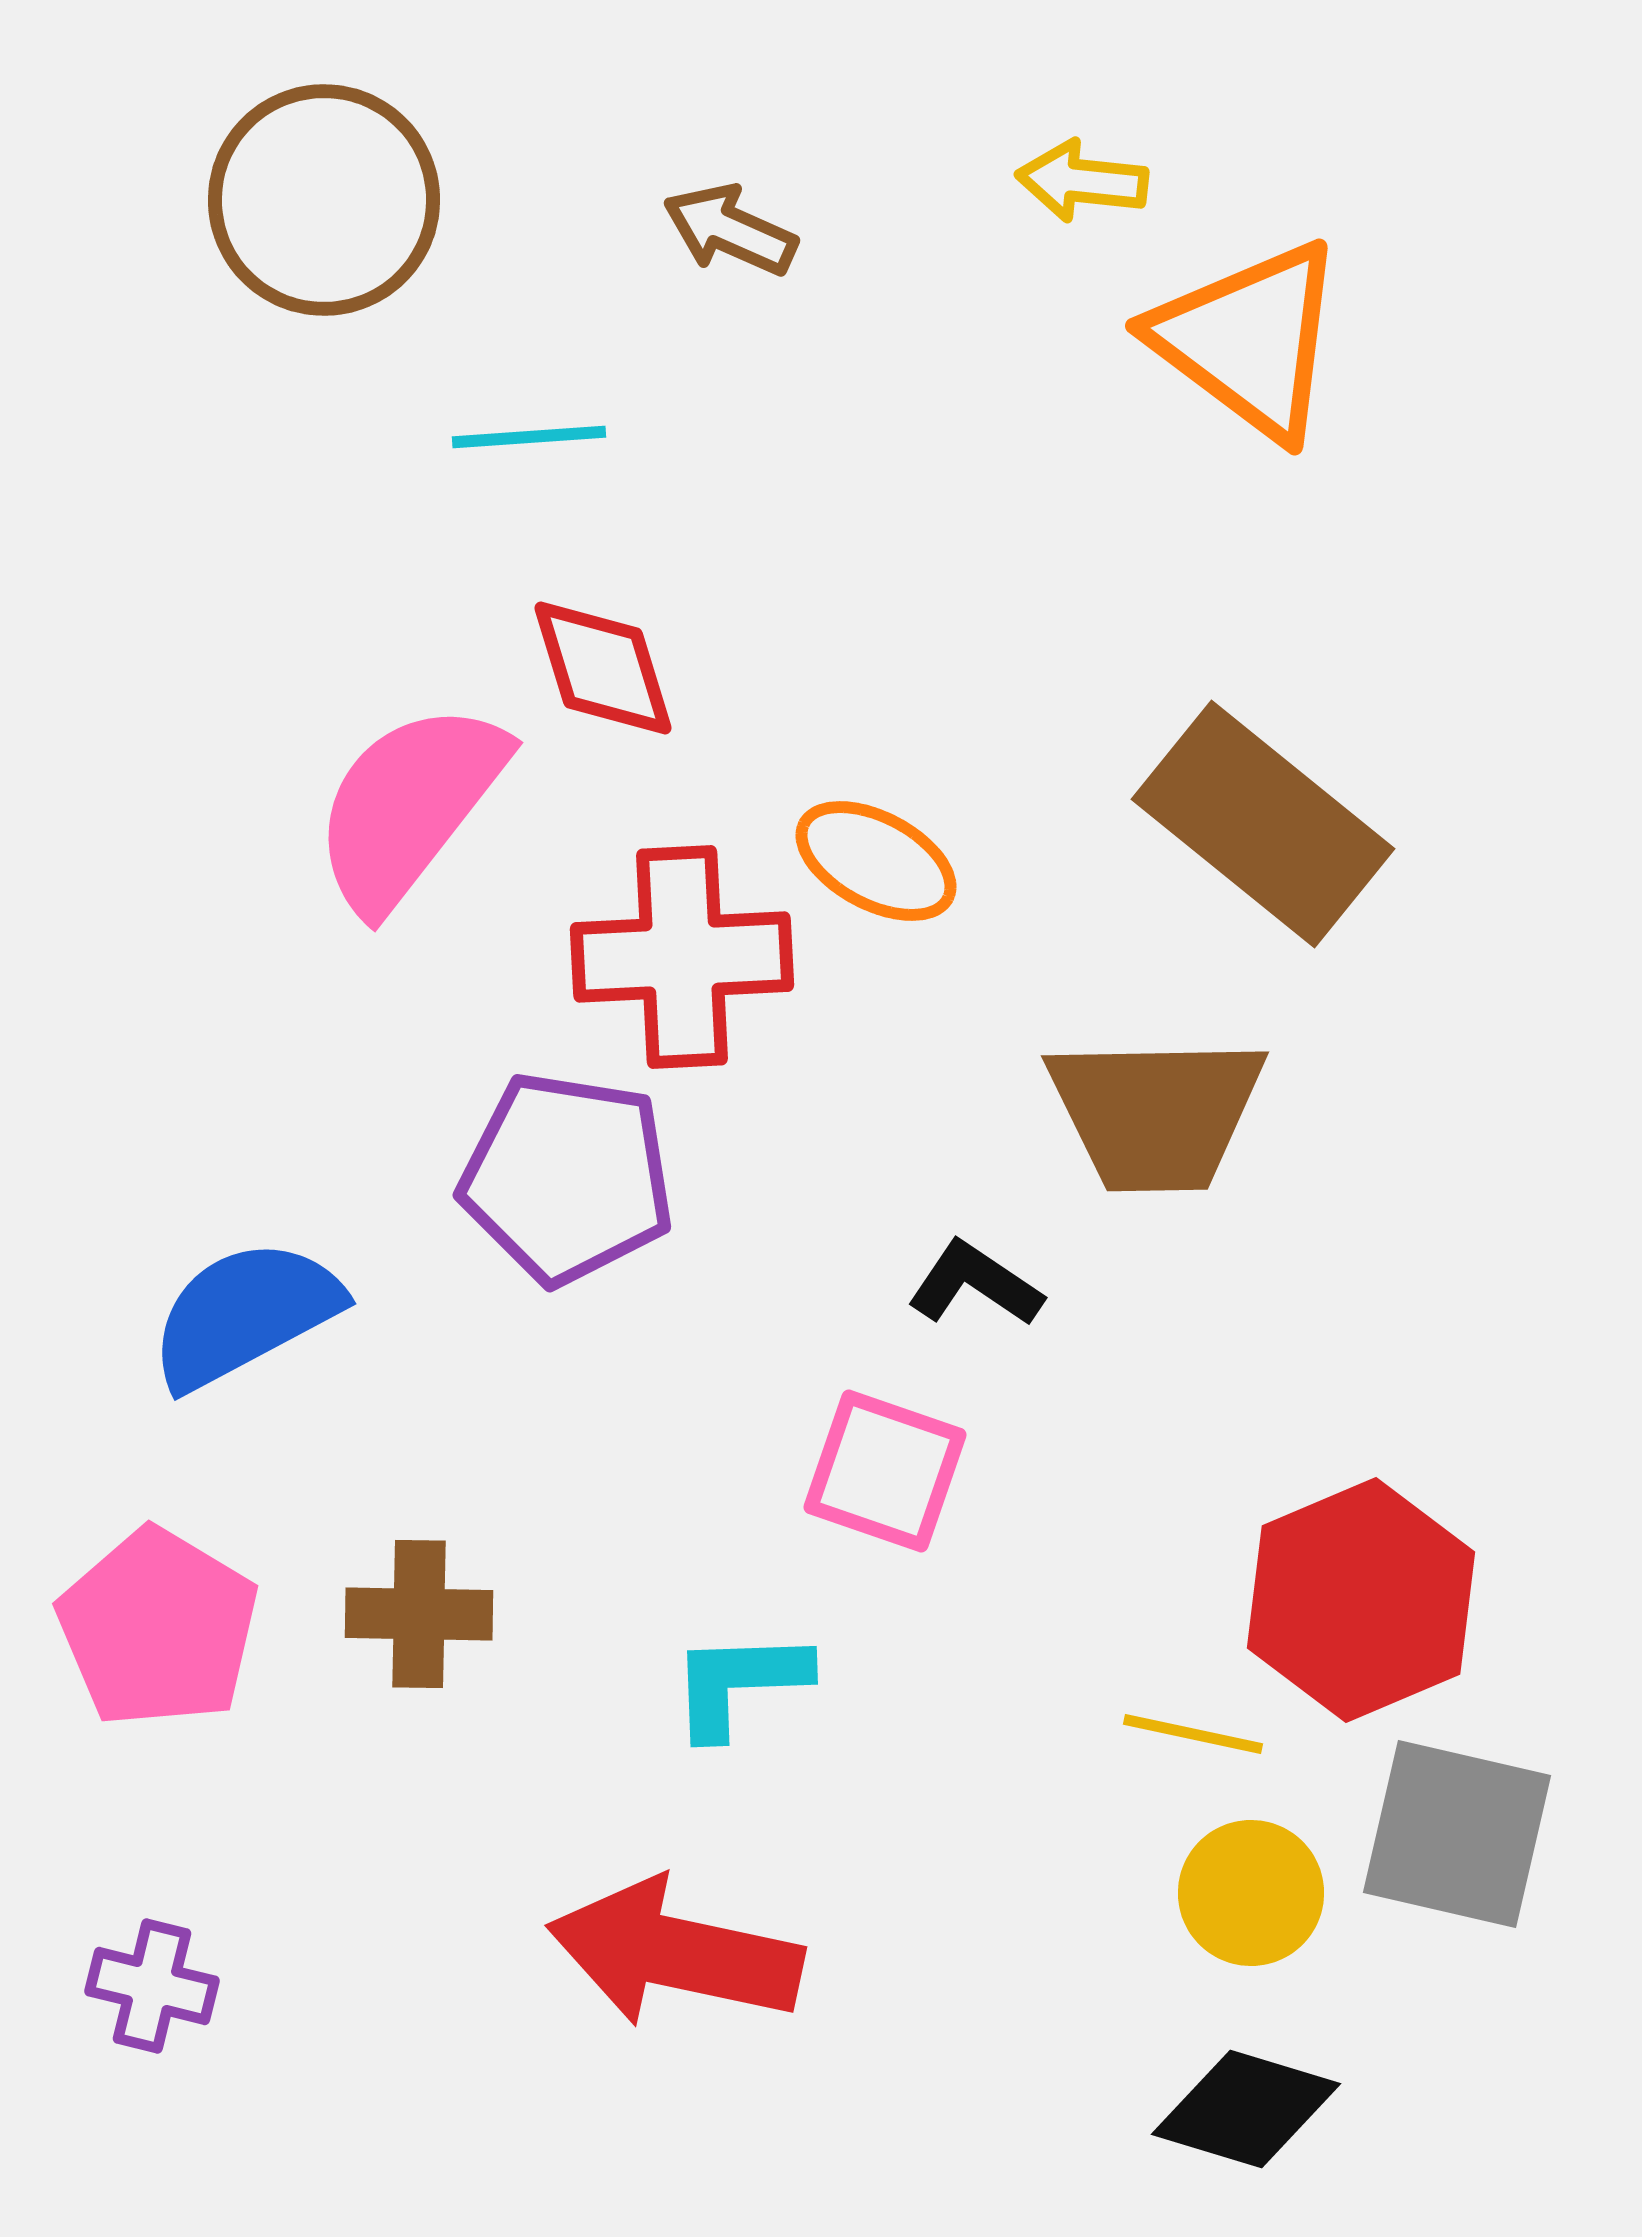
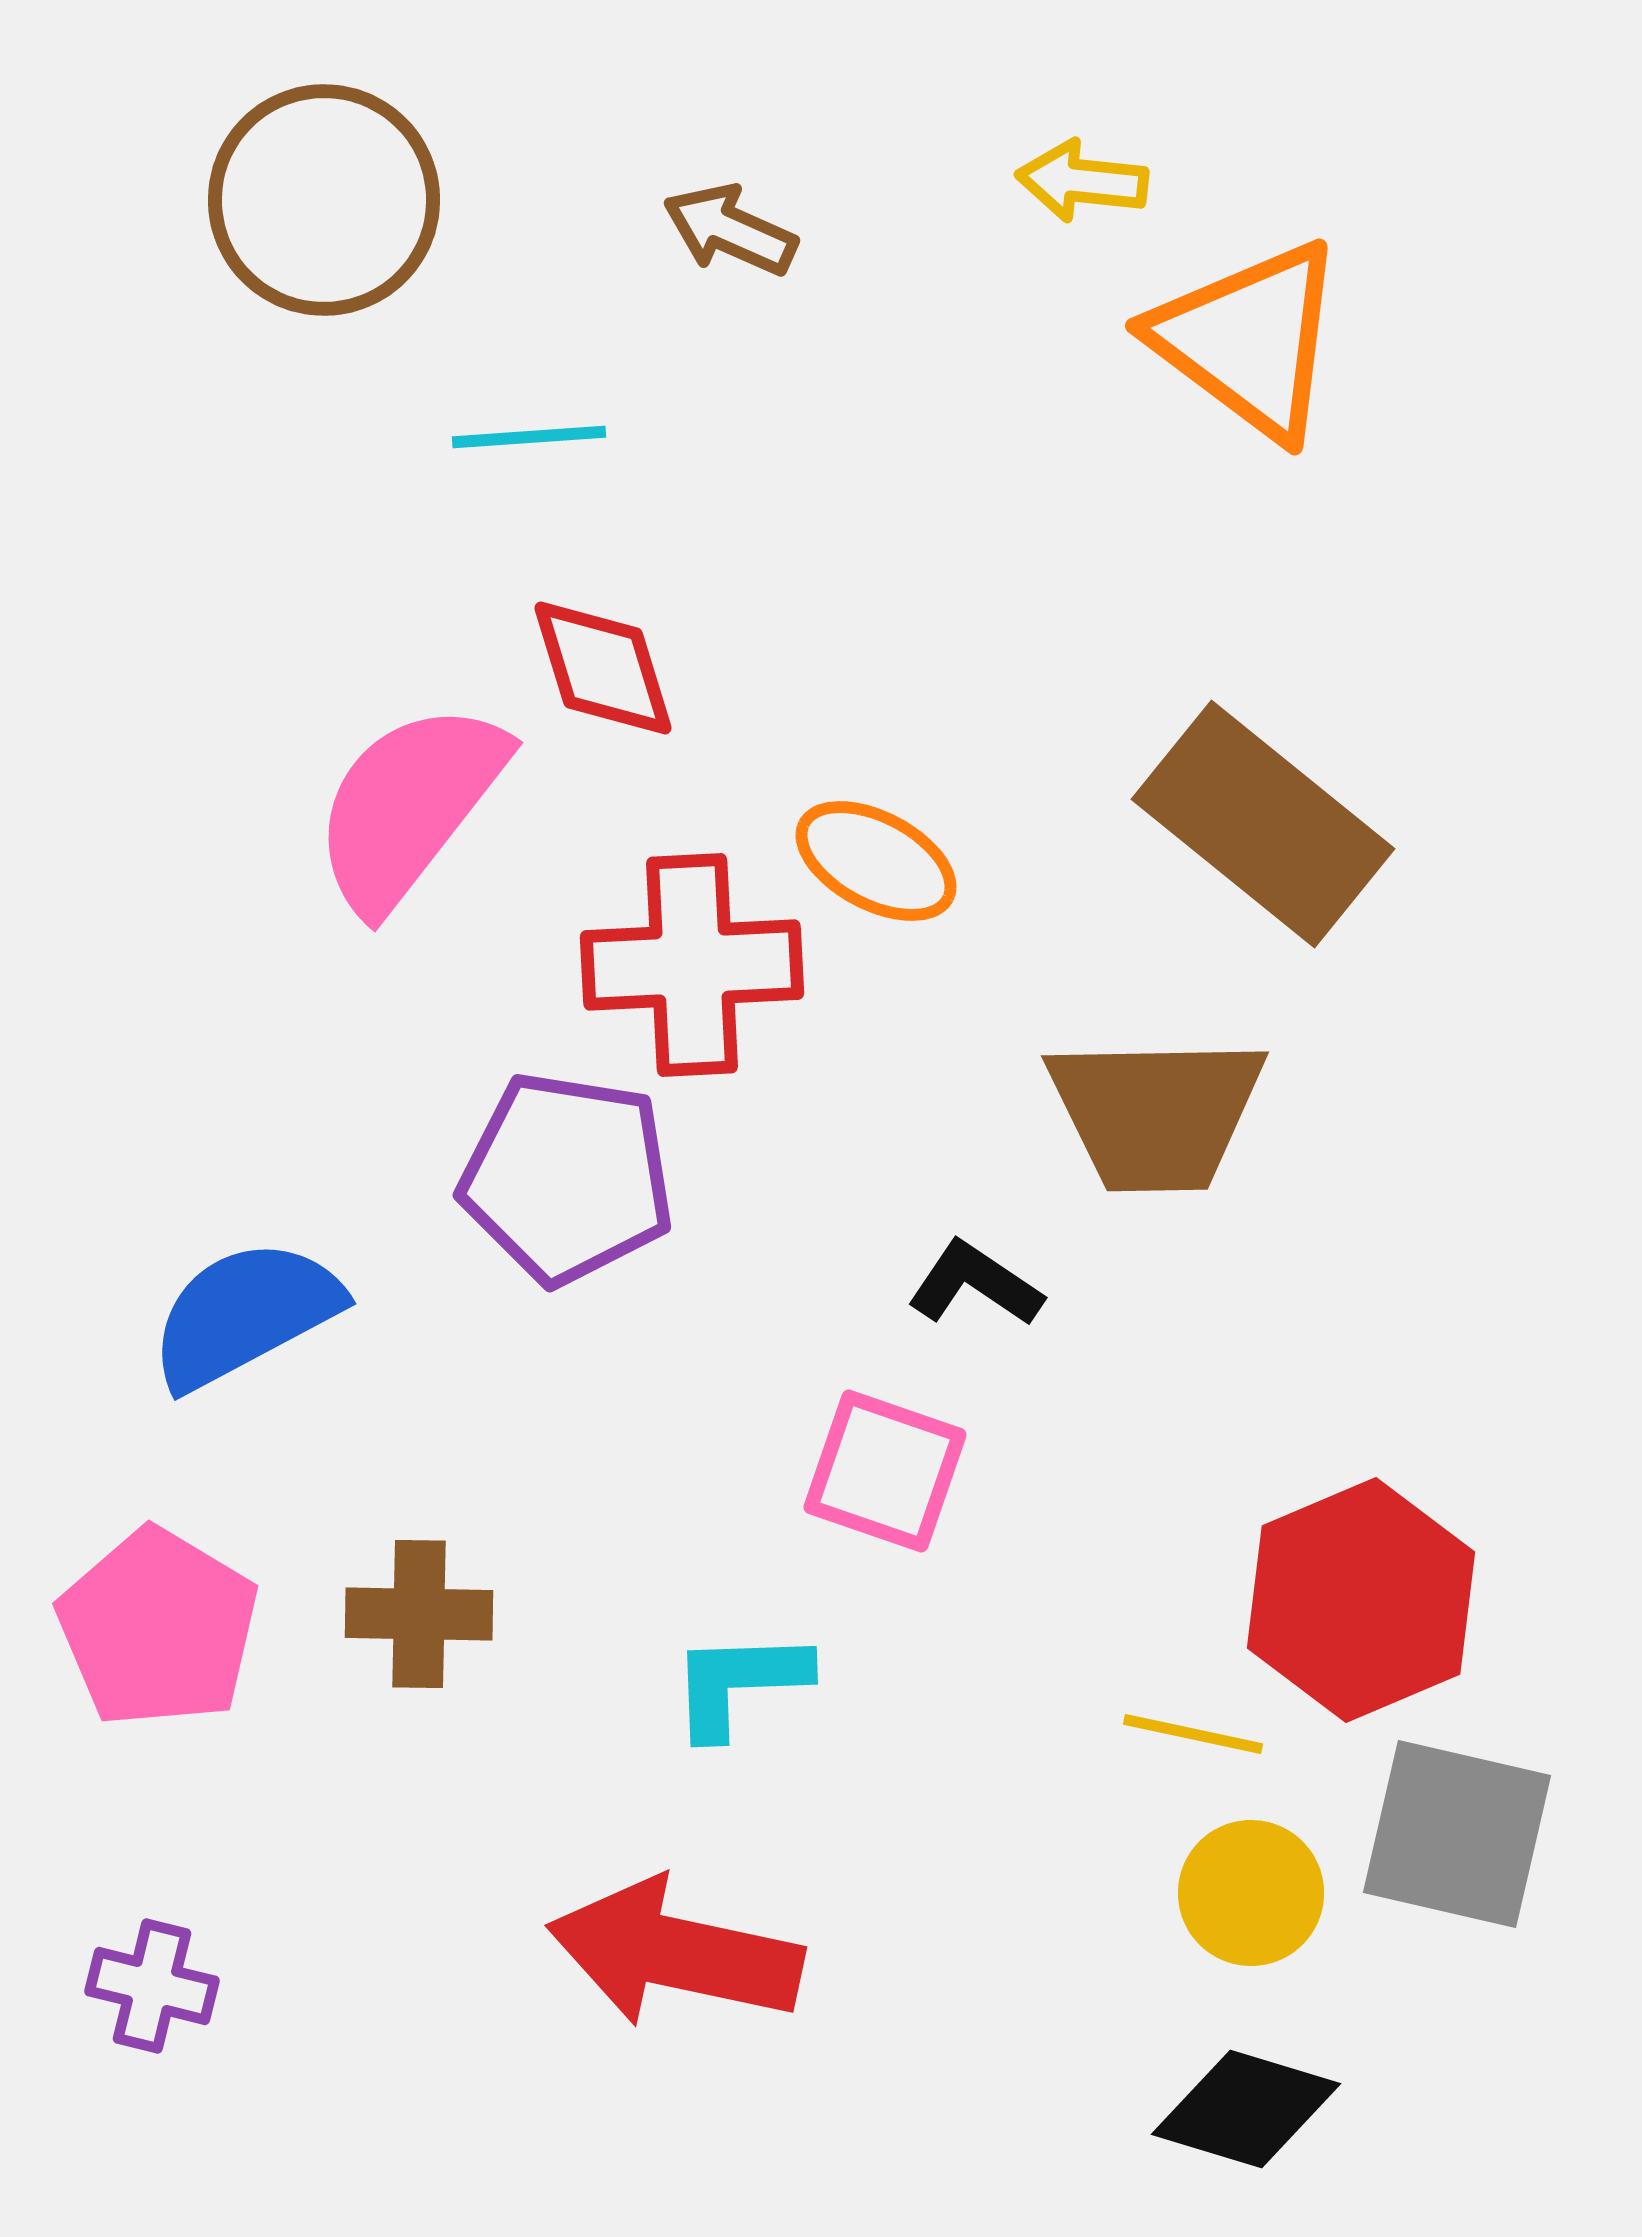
red cross: moved 10 px right, 8 px down
